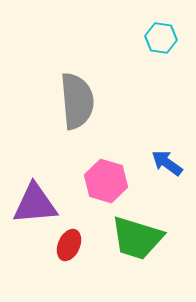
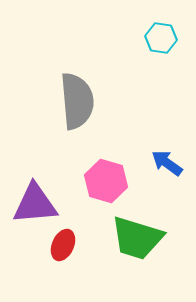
red ellipse: moved 6 px left
